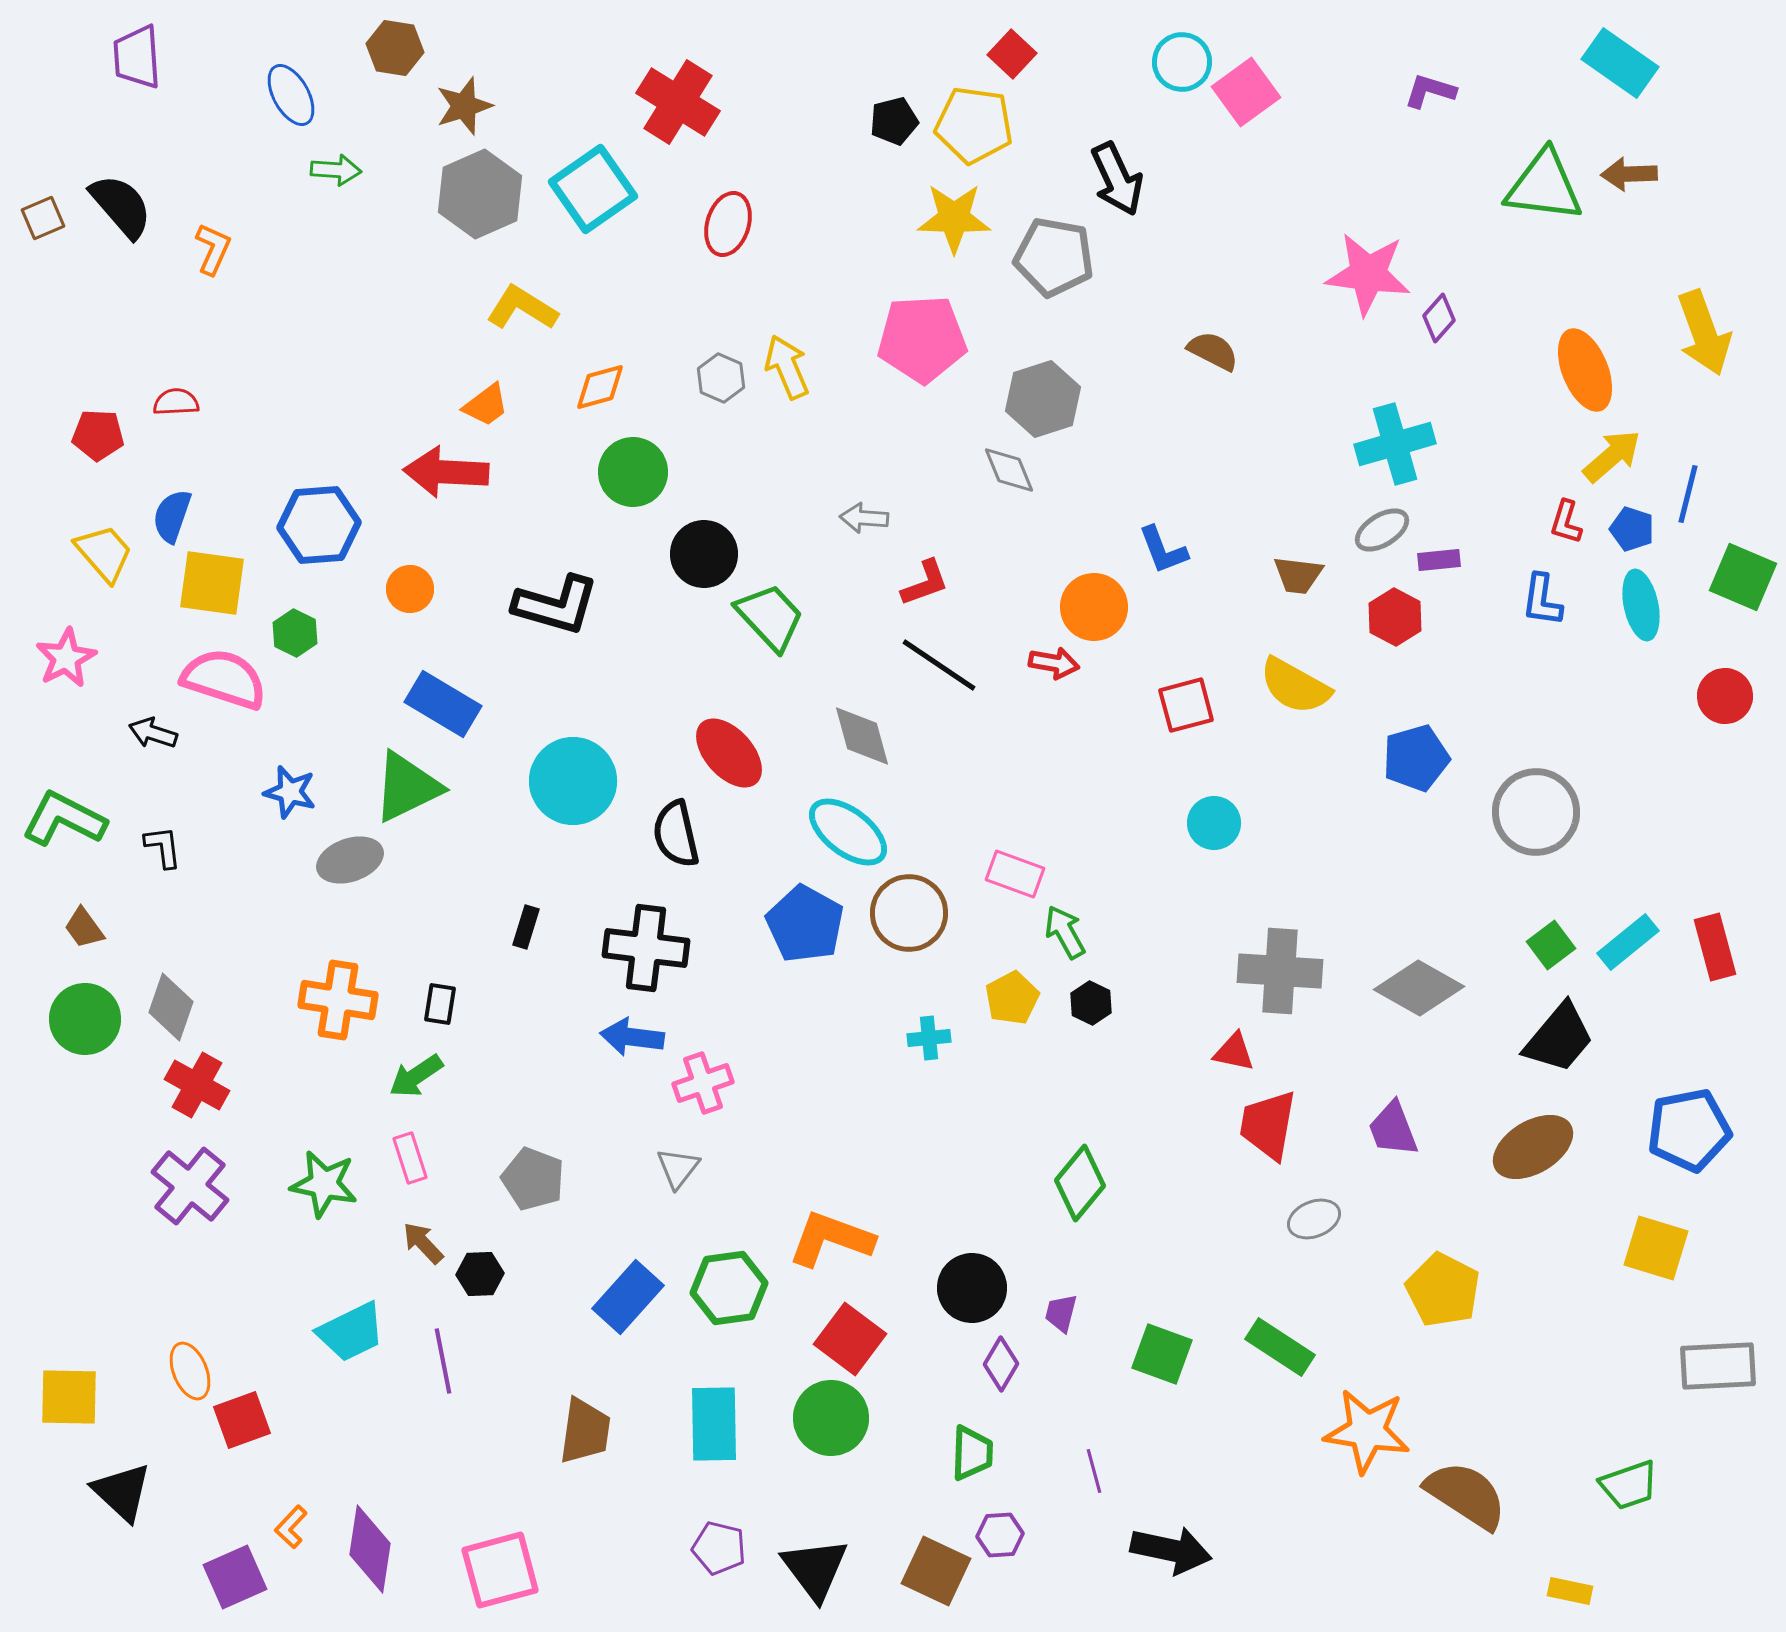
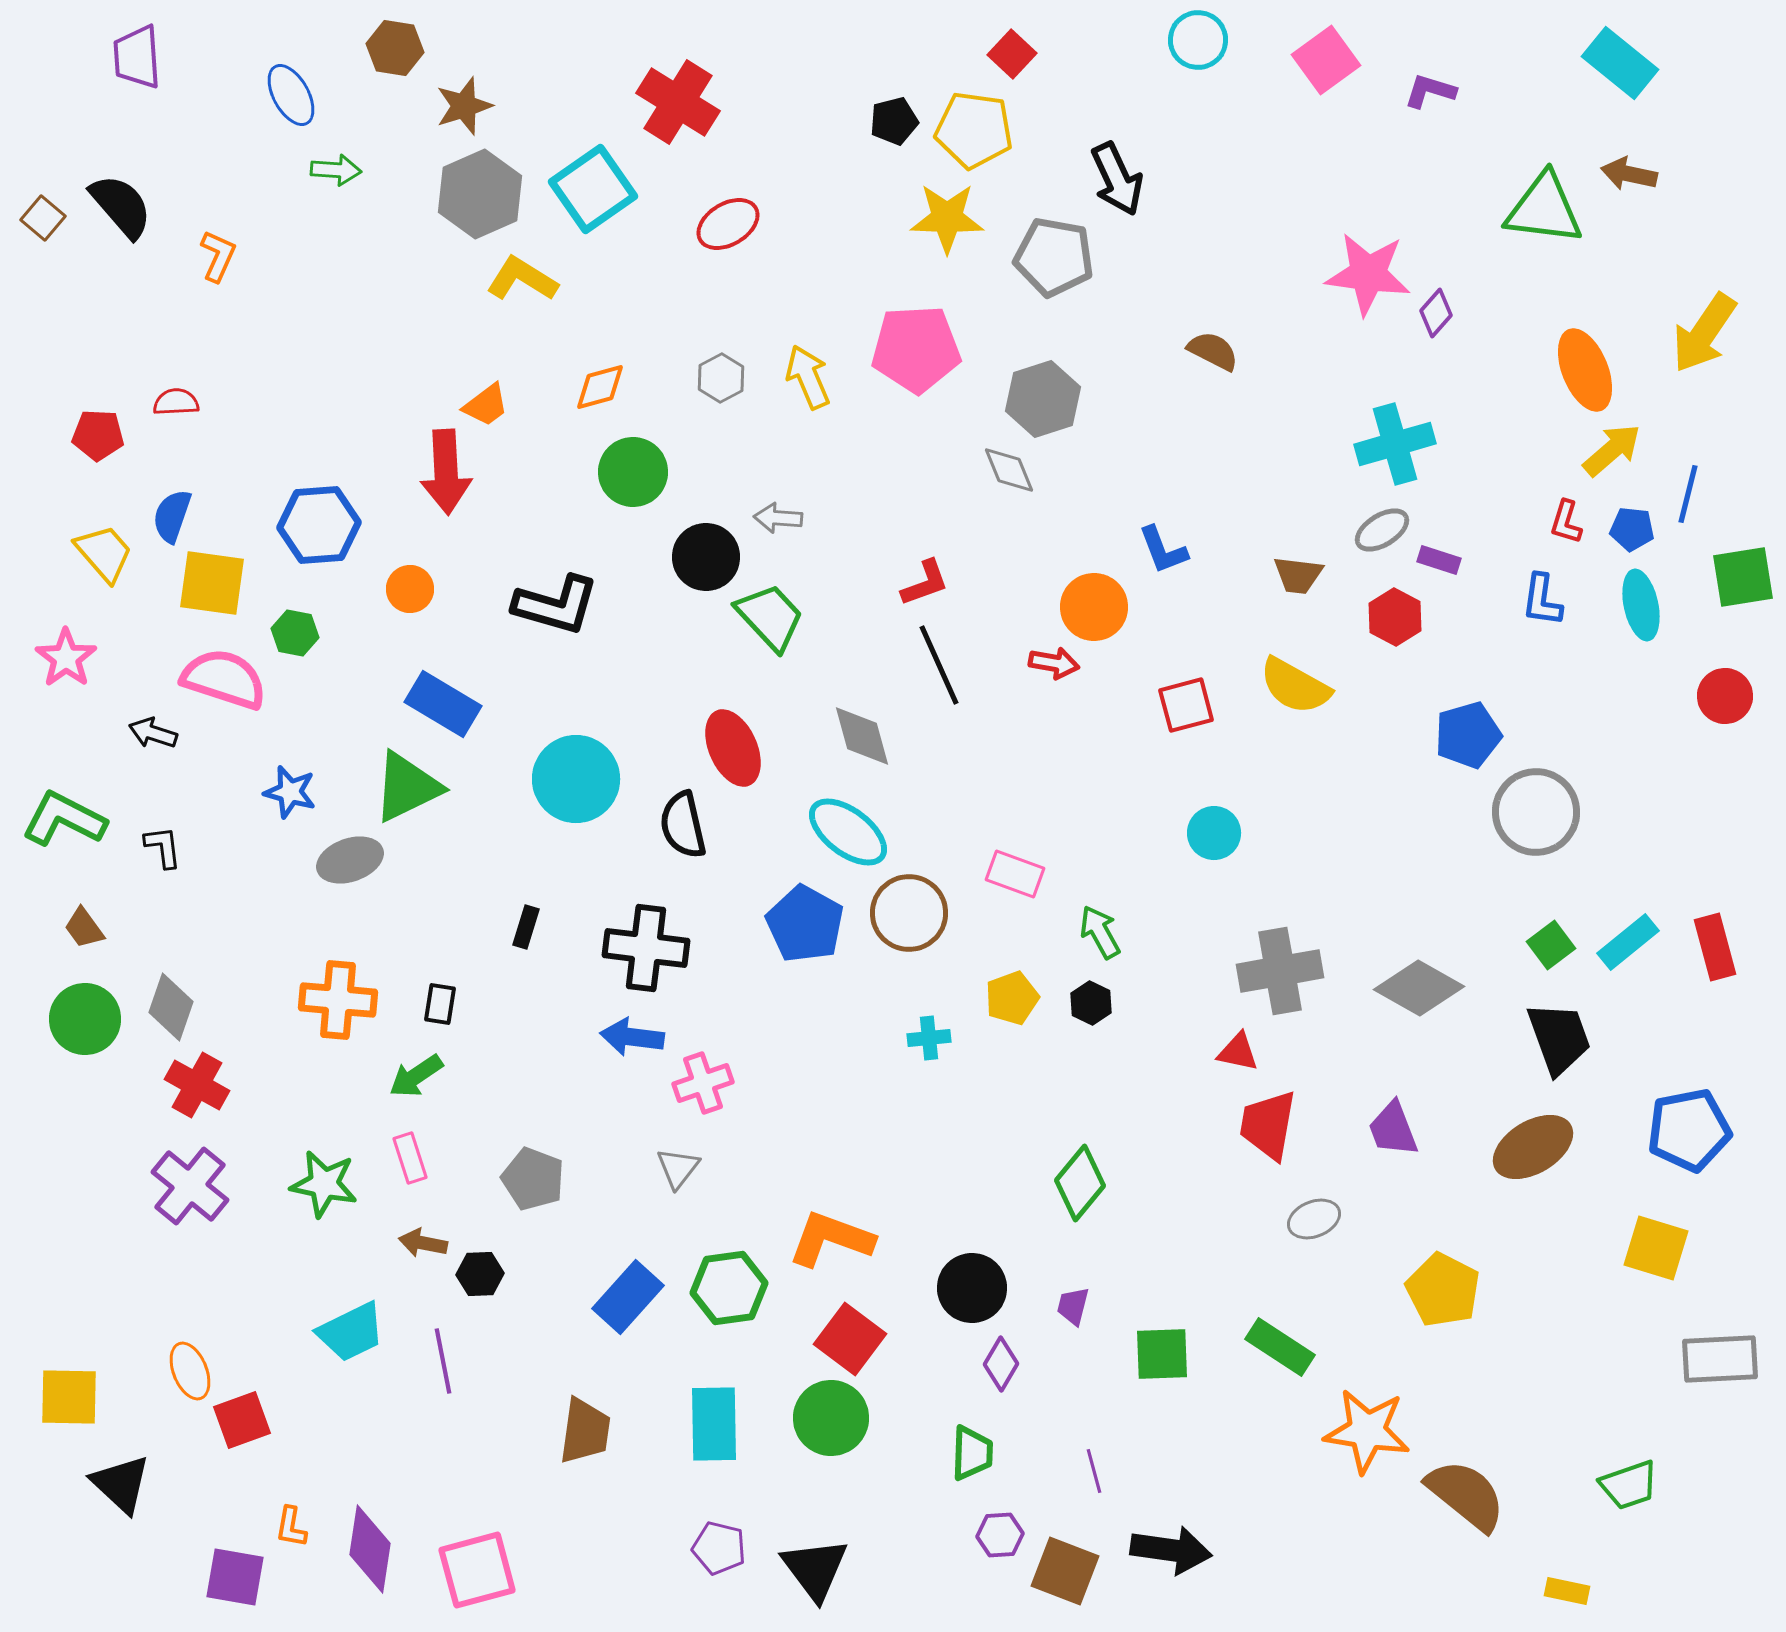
cyan circle at (1182, 62): moved 16 px right, 22 px up
cyan rectangle at (1620, 63): rotated 4 degrees clockwise
pink square at (1246, 92): moved 80 px right, 32 px up
yellow pentagon at (974, 125): moved 5 px down
brown arrow at (1629, 174): rotated 14 degrees clockwise
green triangle at (1544, 186): moved 23 px down
brown square at (43, 218): rotated 27 degrees counterclockwise
yellow star at (954, 218): moved 7 px left
red ellipse at (728, 224): rotated 42 degrees clockwise
orange L-shape at (213, 249): moved 5 px right, 7 px down
yellow L-shape at (522, 308): moved 29 px up
purple diamond at (1439, 318): moved 3 px left, 5 px up
yellow arrow at (1704, 333): rotated 54 degrees clockwise
pink pentagon at (922, 339): moved 6 px left, 10 px down
yellow arrow at (787, 367): moved 21 px right, 10 px down
gray hexagon at (721, 378): rotated 9 degrees clockwise
yellow arrow at (1612, 456): moved 6 px up
red arrow at (446, 472): rotated 96 degrees counterclockwise
gray arrow at (864, 518): moved 86 px left
blue pentagon at (1632, 529): rotated 12 degrees counterclockwise
black circle at (704, 554): moved 2 px right, 3 px down
purple rectangle at (1439, 560): rotated 24 degrees clockwise
green square at (1743, 577): rotated 32 degrees counterclockwise
green hexagon at (295, 633): rotated 15 degrees counterclockwise
pink star at (66, 658): rotated 8 degrees counterclockwise
black line at (939, 665): rotated 32 degrees clockwise
red ellipse at (729, 753): moved 4 px right, 5 px up; rotated 18 degrees clockwise
blue pentagon at (1416, 758): moved 52 px right, 23 px up
cyan circle at (573, 781): moved 3 px right, 2 px up
cyan circle at (1214, 823): moved 10 px down
black semicircle at (676, 834): moved 7 px right, 9 px up
green arrow at (1065, 932): moved 35 px right
gray cross at (1280, 971): rotated 14 degrees counterclockwise
yellow pentagon at (1012, 998): rotated 8 degrees clockwise
orange cross at (338, 1000): rotated 4 degrees counterclockwise
black trapezoid at (1559, 1038): rotated 60 degrees counterclockwise
red triangle at (1234, 1052): moved 4 px right
brown arrow at (423, 1243): rotated 36 degrees counterclockwise
purple trapezoid at (1061, 1313): moved 12 px right, 7 px up
green square at (1162, 1354): rotated 22 degrees counterclockwise
gray rectangle at (1718, 1366): moved 2 px right, 7 px up
black triangle at (122, 1492): moved 1 px left, 8 px up
brown semicircle at (1466, 1495): rotated 6 degrees clockwise
orange L-shape at (291, 1527): rotated 33 degrees counterclockwise
black arrow at (1171, 1550): rotated 4 degrees counterclockwise
pink square at (500, 1570): moved 23 px left
brown square at (936, 1571): moved 129 px right; rotated 4 degrees counterclockwise
purple square at (235, 1577): rotated 34 degrees clockwise
yellow rectangle at (1570, 1591): moved 3 px left
